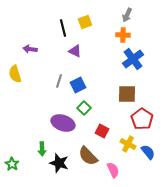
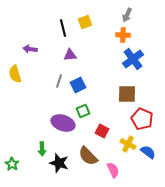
purple triangle: moved 5 px left, 4 px down; rotated 32 degrees counterclockwise
green square: moved 1 px left, 3 px down; rotated 24 degrees clockwise
red pentagon: rotated 10 degrees counterclockwise
blue semicircle: rotated 14 degrees counterclockwise
